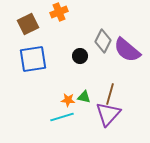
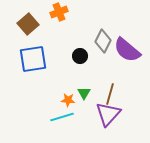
brown square: rotated 15 degrees counterclockwise
green triangle: moved 4 px up; rotated 48 degrees clockwise
